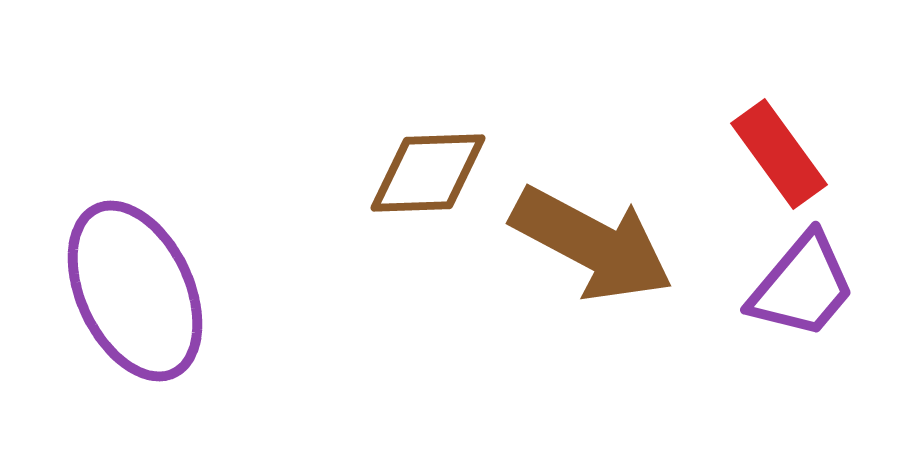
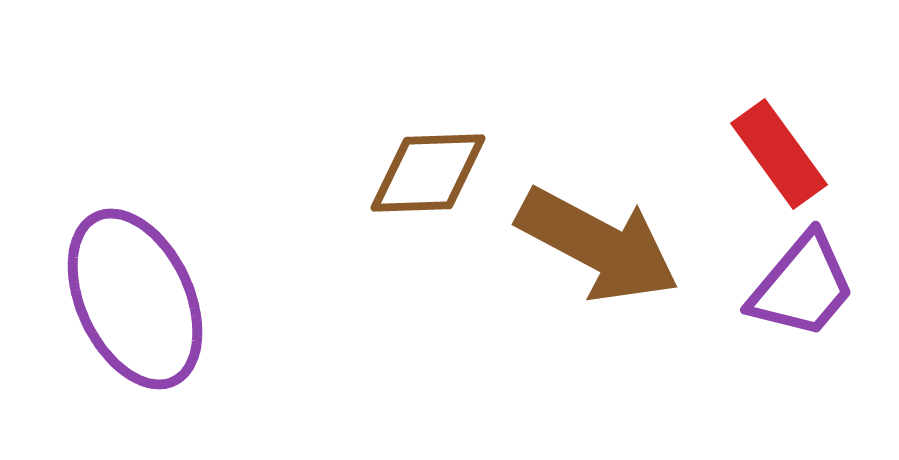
brown arrow: moved 6 px right, 1 px down
purple ellipse: moved 8 px down
